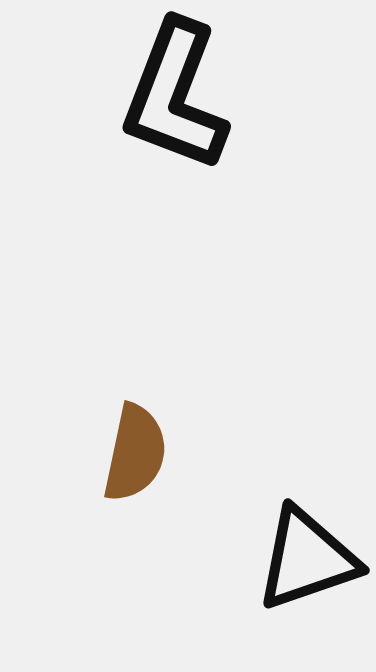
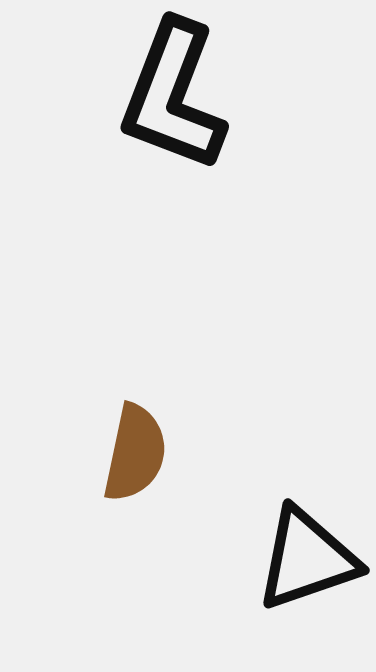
black L-shape: moved 2 px left
